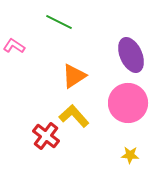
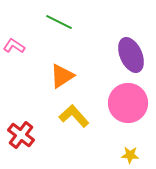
orange triangle: moved 12 px left
red cross: moved 25 px left, 1 px up
